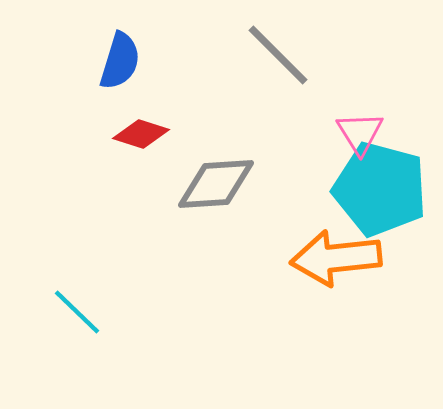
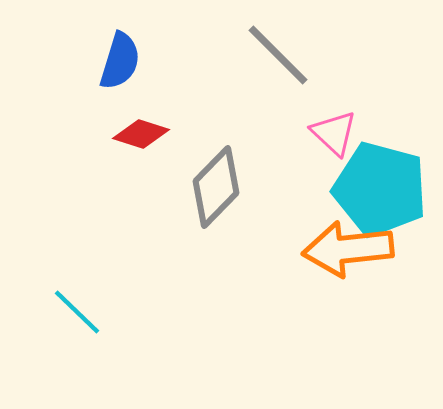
pink triangle: moved 26 px left; rotated 15 degrees counterclockwise
gray diamond: moved 3 px down; rotated 42 degrees counterclockwise
orange arrow: moved 12 px right, 9 px up
